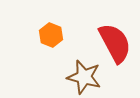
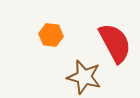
orange hexagon: rotated 15 degrees counterclockwise
